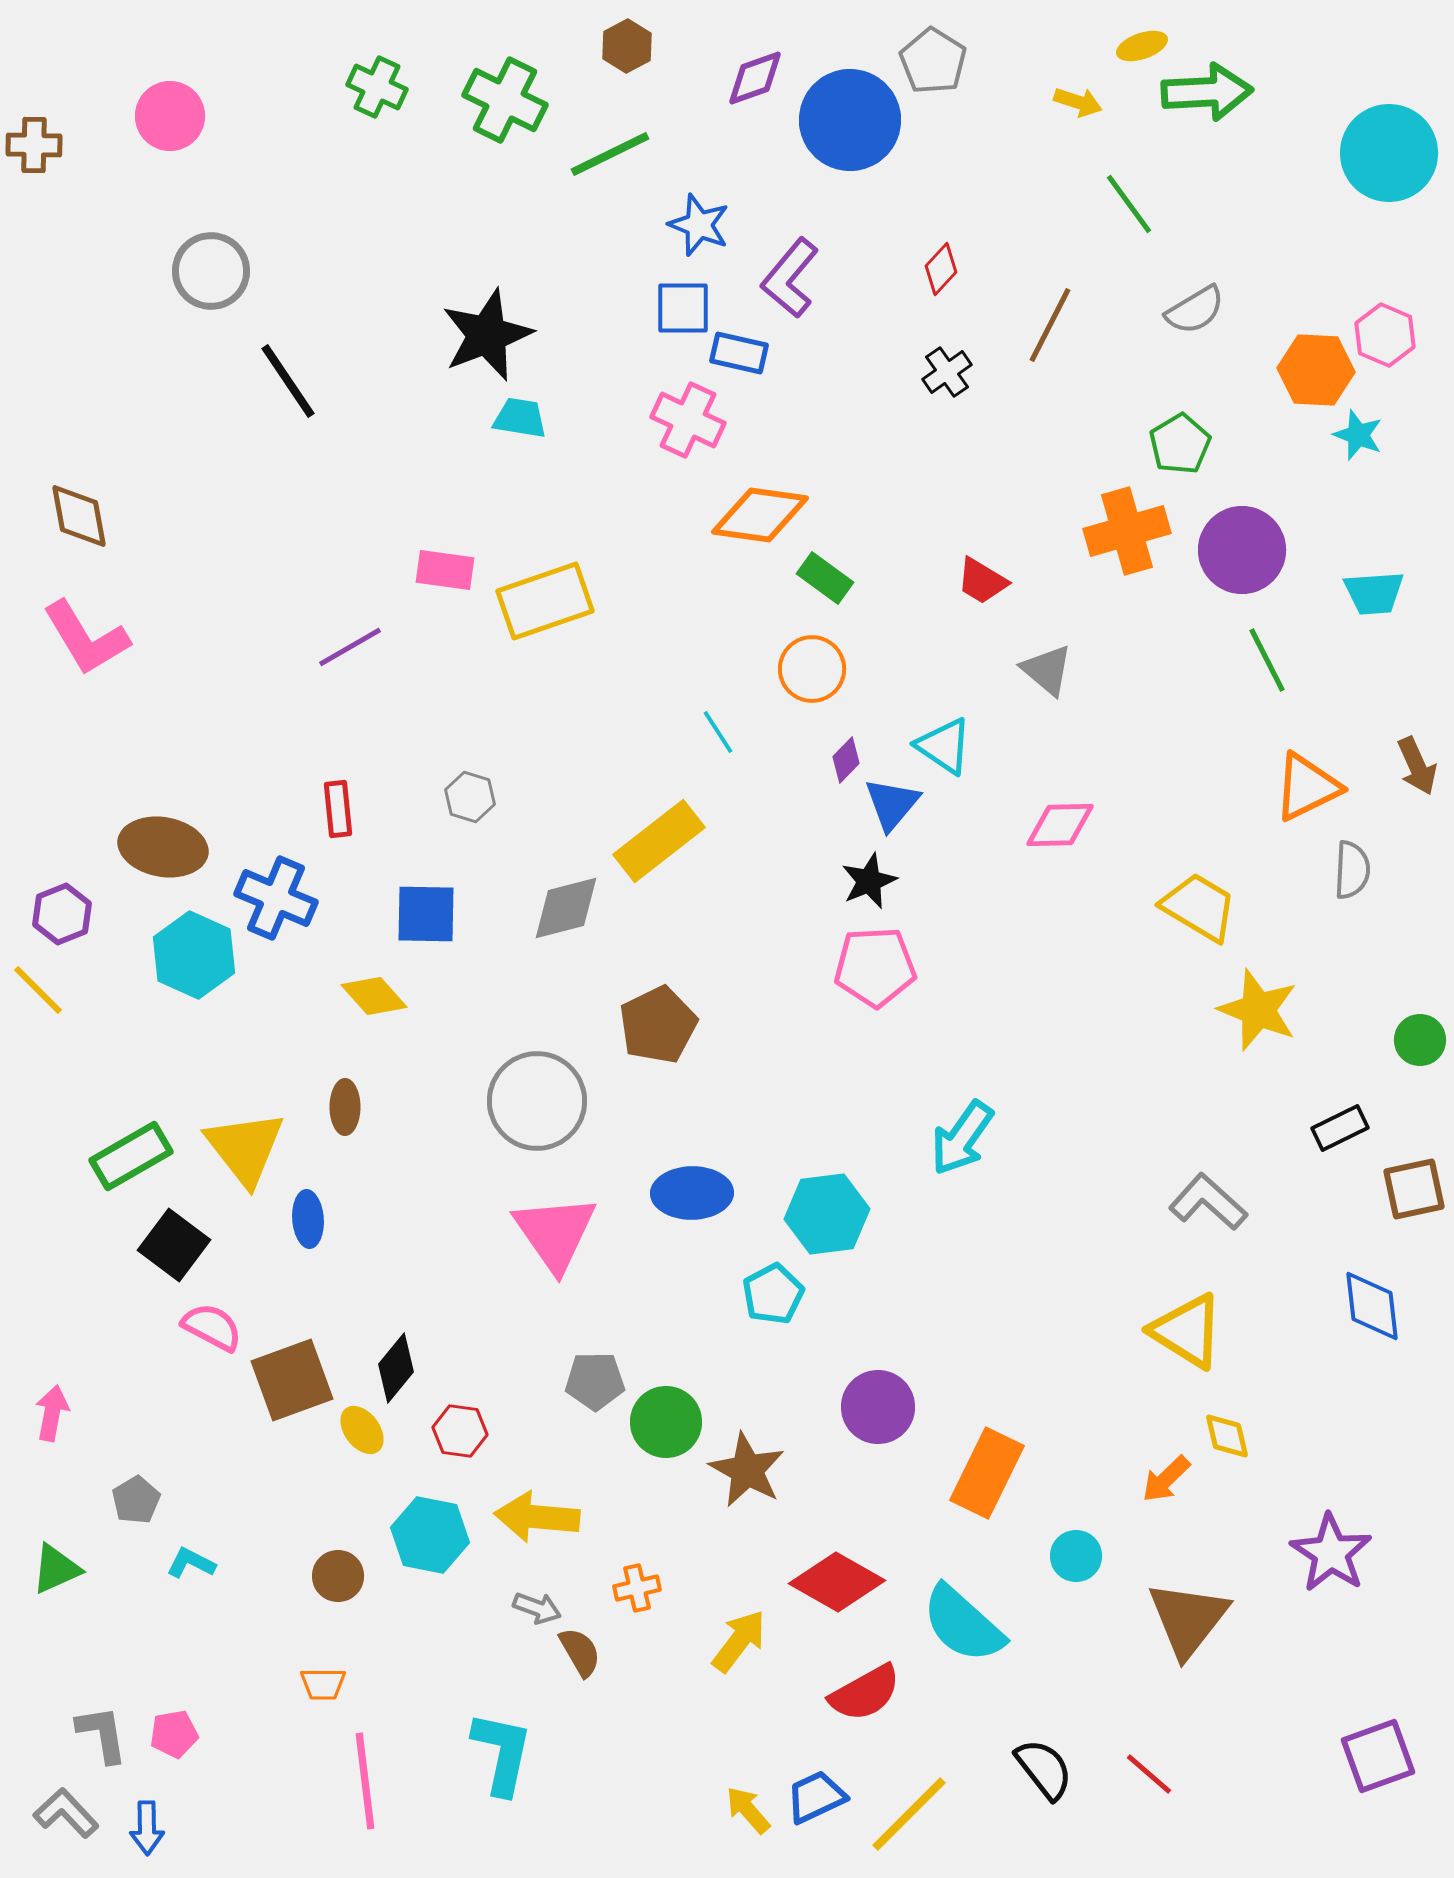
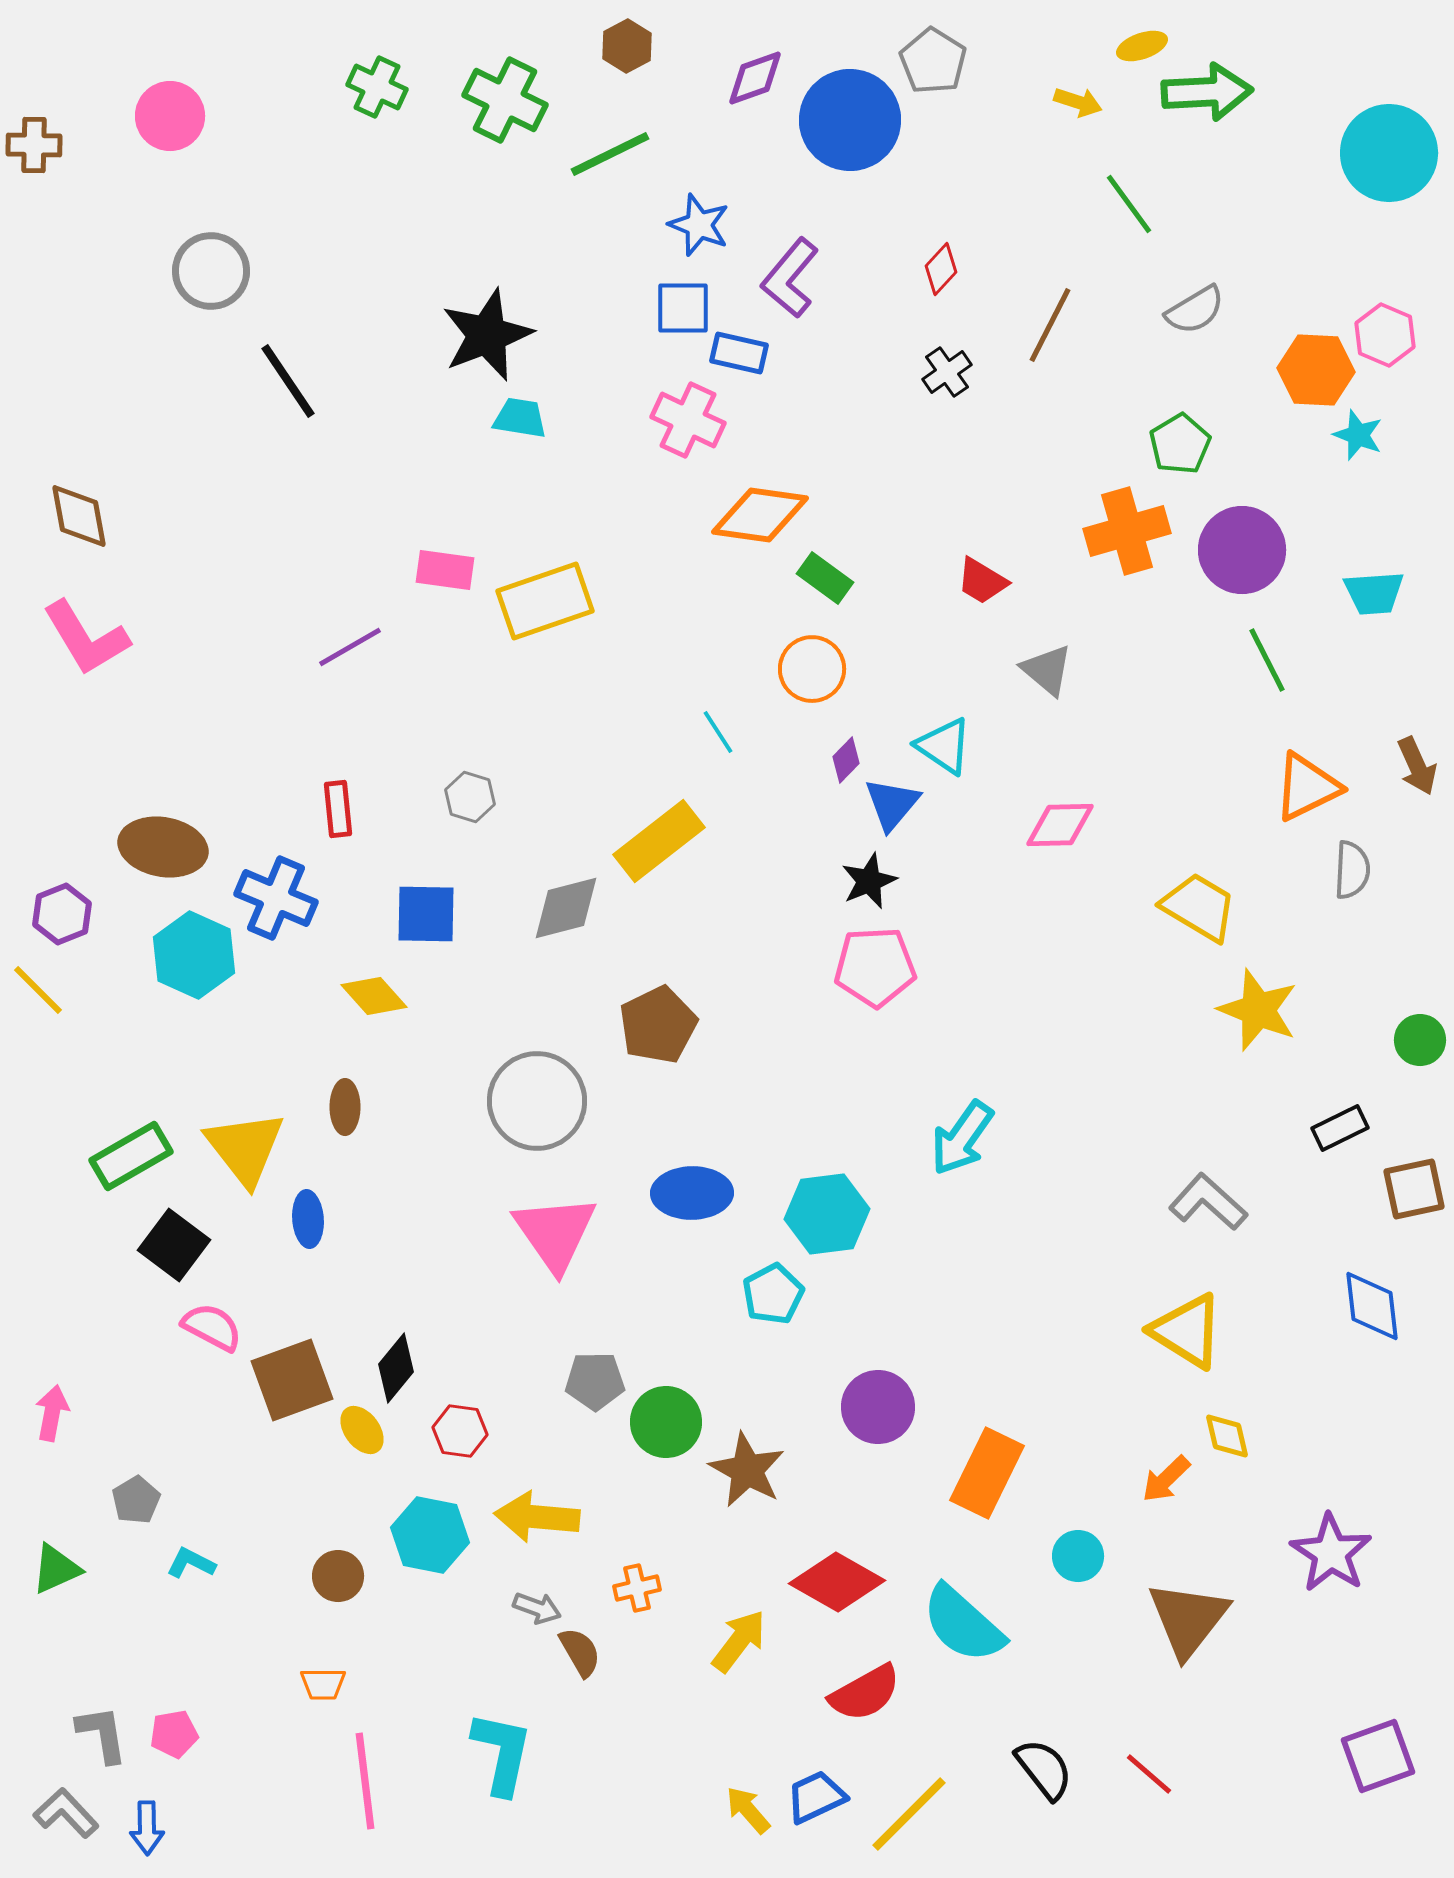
cyan circle at (1076, 1556): moved 2 px right
